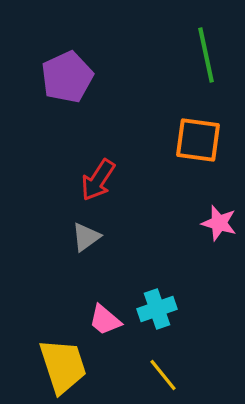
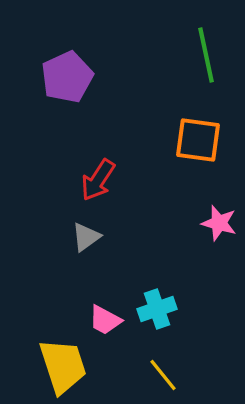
pink trapezoid: rotated 12 degrees counterclockwise
